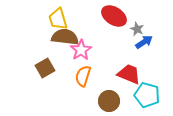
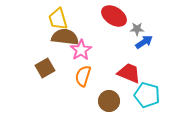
gray star: rotated 24 degrees counterclockwise
red trapezoid: moved 1 px up
